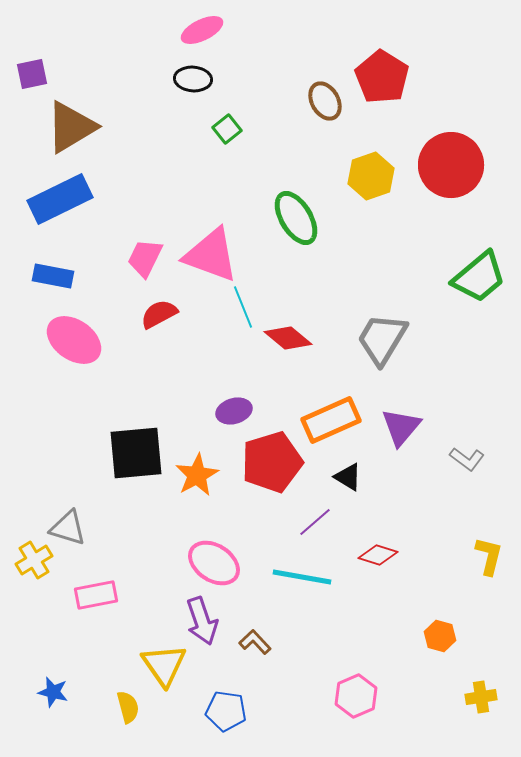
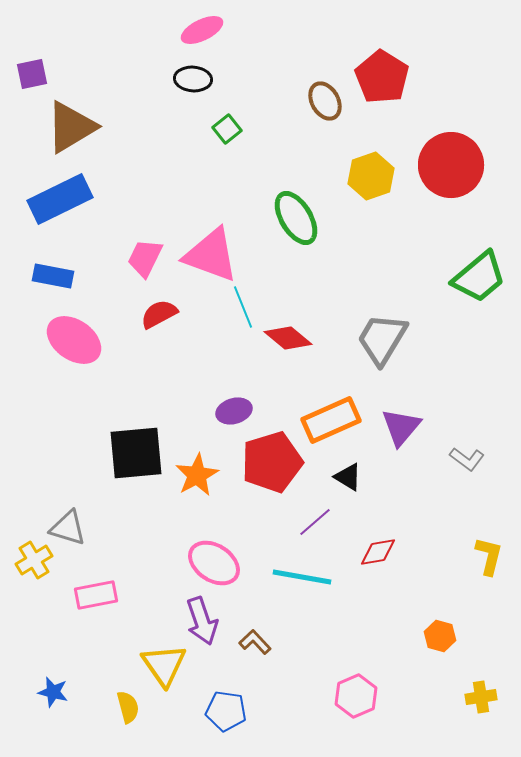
red diamond at (378, 555): moved 3 px up; rotated 27 degrees counterclockwise
